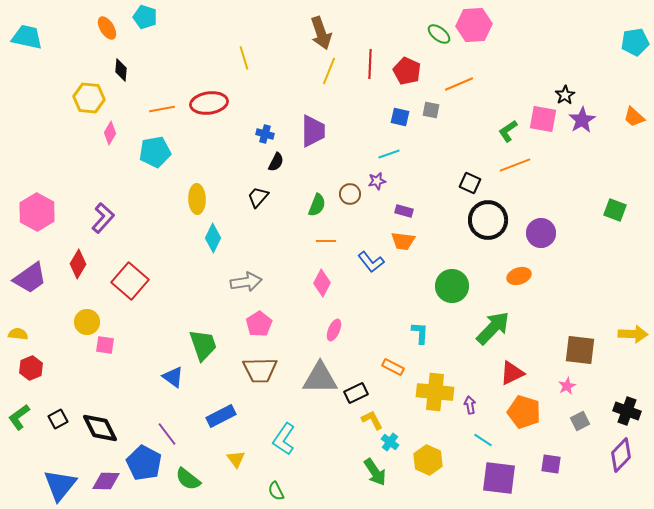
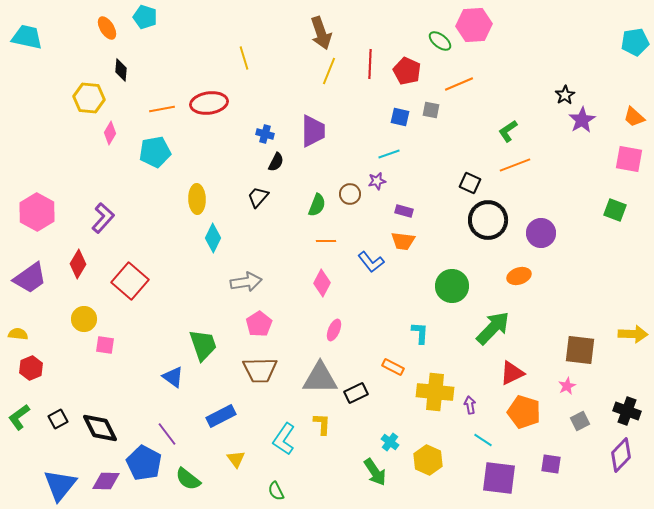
green ellipse at (439, 34): moved 1 px right, 7 px down
pink square at (543, 119): moved 86 px right, 40 px down
yellow circle at (87, 322): moved 3 px left, 3 px up
yellow L-shape at (372, 420): moved 50 px left, 4 px down; rotated 30 degrees clockwise
